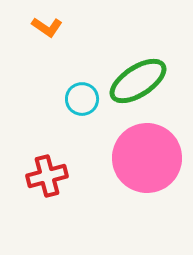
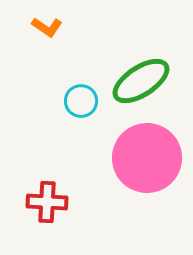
green ellipse: moved 3 px right
cyan circle: moved 1 px left, 2 px down
red cross: moved 26 px down; rotated 18 degrees clockwise
